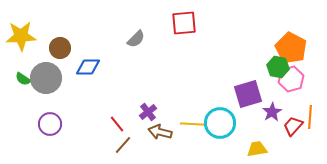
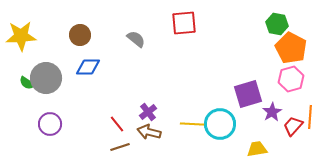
gray semicircle: rotated 96 degrees counterclockwise
brown circle: moved 20 px right, 13 px up
green hexagon: moved 1 px left, 43 px up
green semicircle: moved 4 px right, 4 px down
cyan circle: moved 1 px down
brown arrow: moved 11 px left
brown line: moved 3 px left, 2 px down; rotated 30 degrees clockwise
